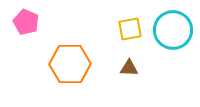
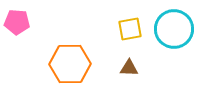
pink pentagon: moved 9 px left; rotated 20 degrees counterclockwise
cyan circle: moved 1 px right, 1 px up
